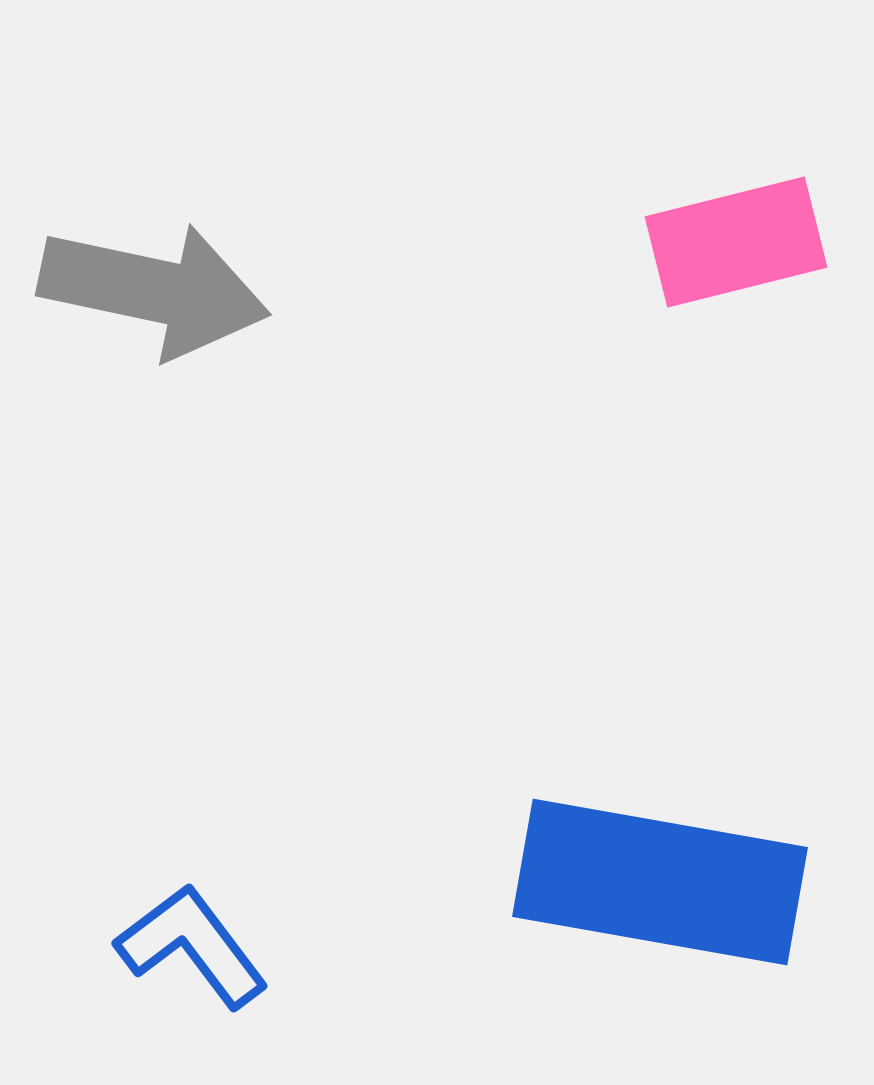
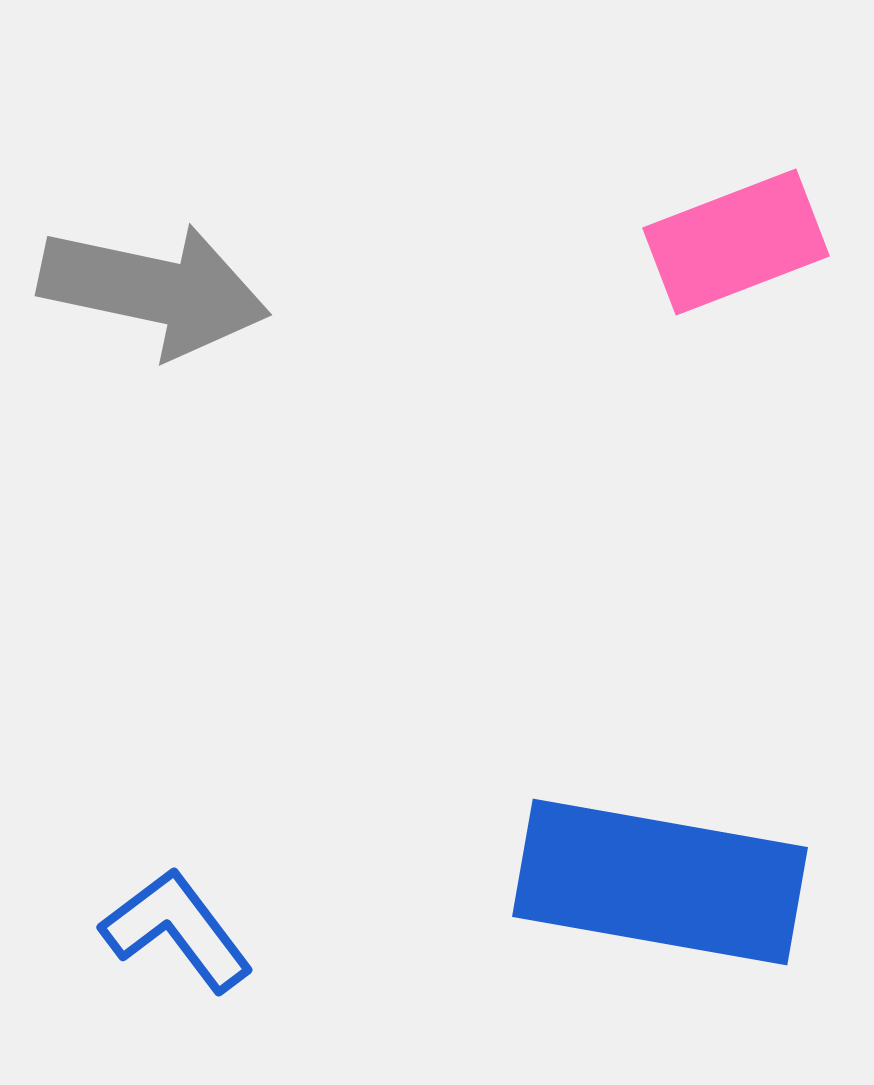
pink rectangle: rotated 7 degrees counterclockwise
blue L-shape: moved 15 px left, 16 px up
